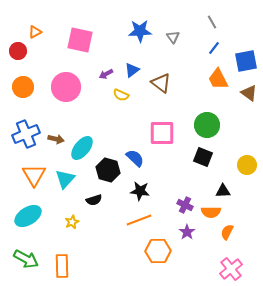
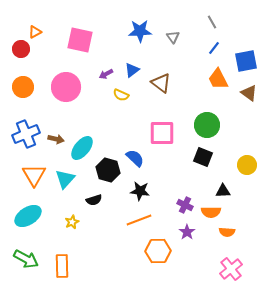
red circle at (18, 51): moved 3 px right, 2 px up
orange semicircle at (227, 232): rotated 112 degrees counterclockwise
